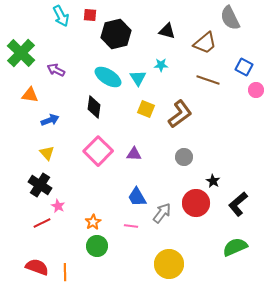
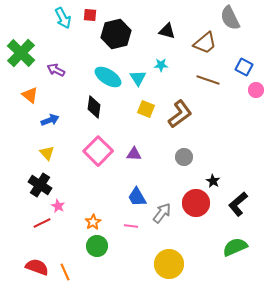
cyan arrow: moved 2 px right, 2 px down
orange triangle: rotated 30 degrees clockwise
orange line: rotated 24 degrees counterclockwise
